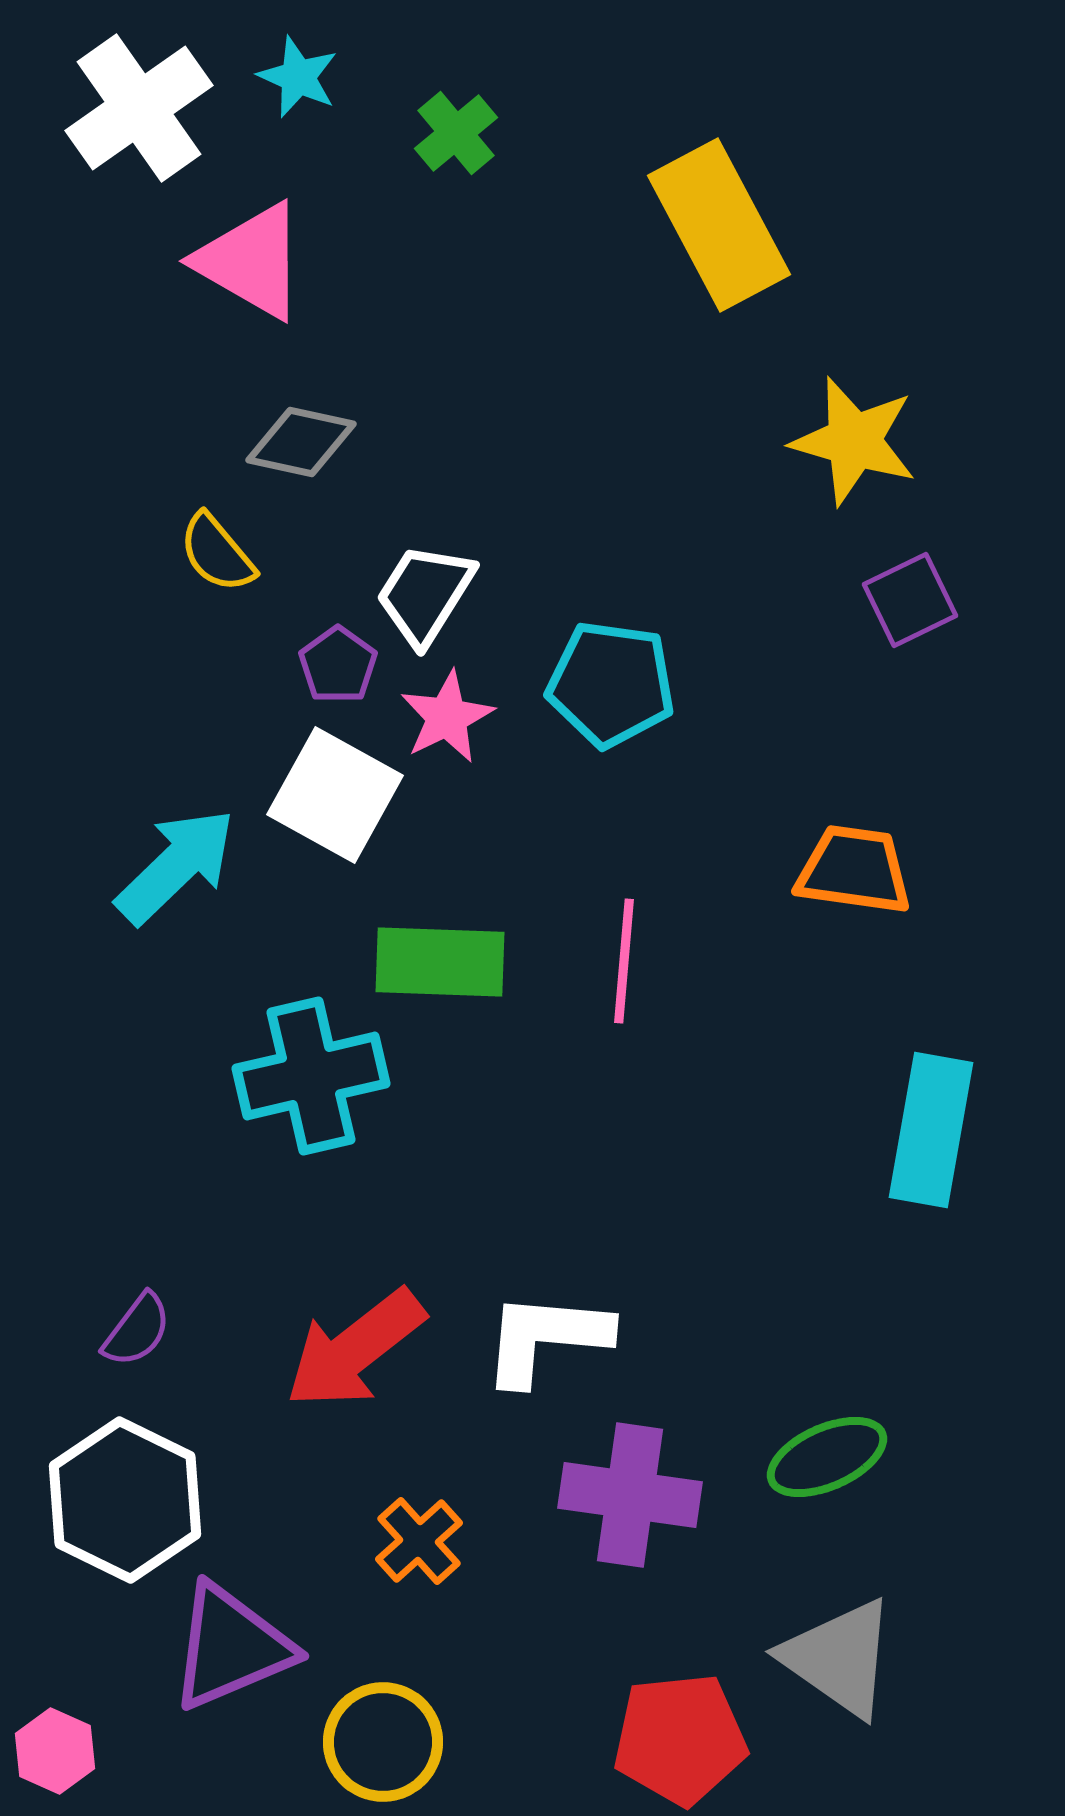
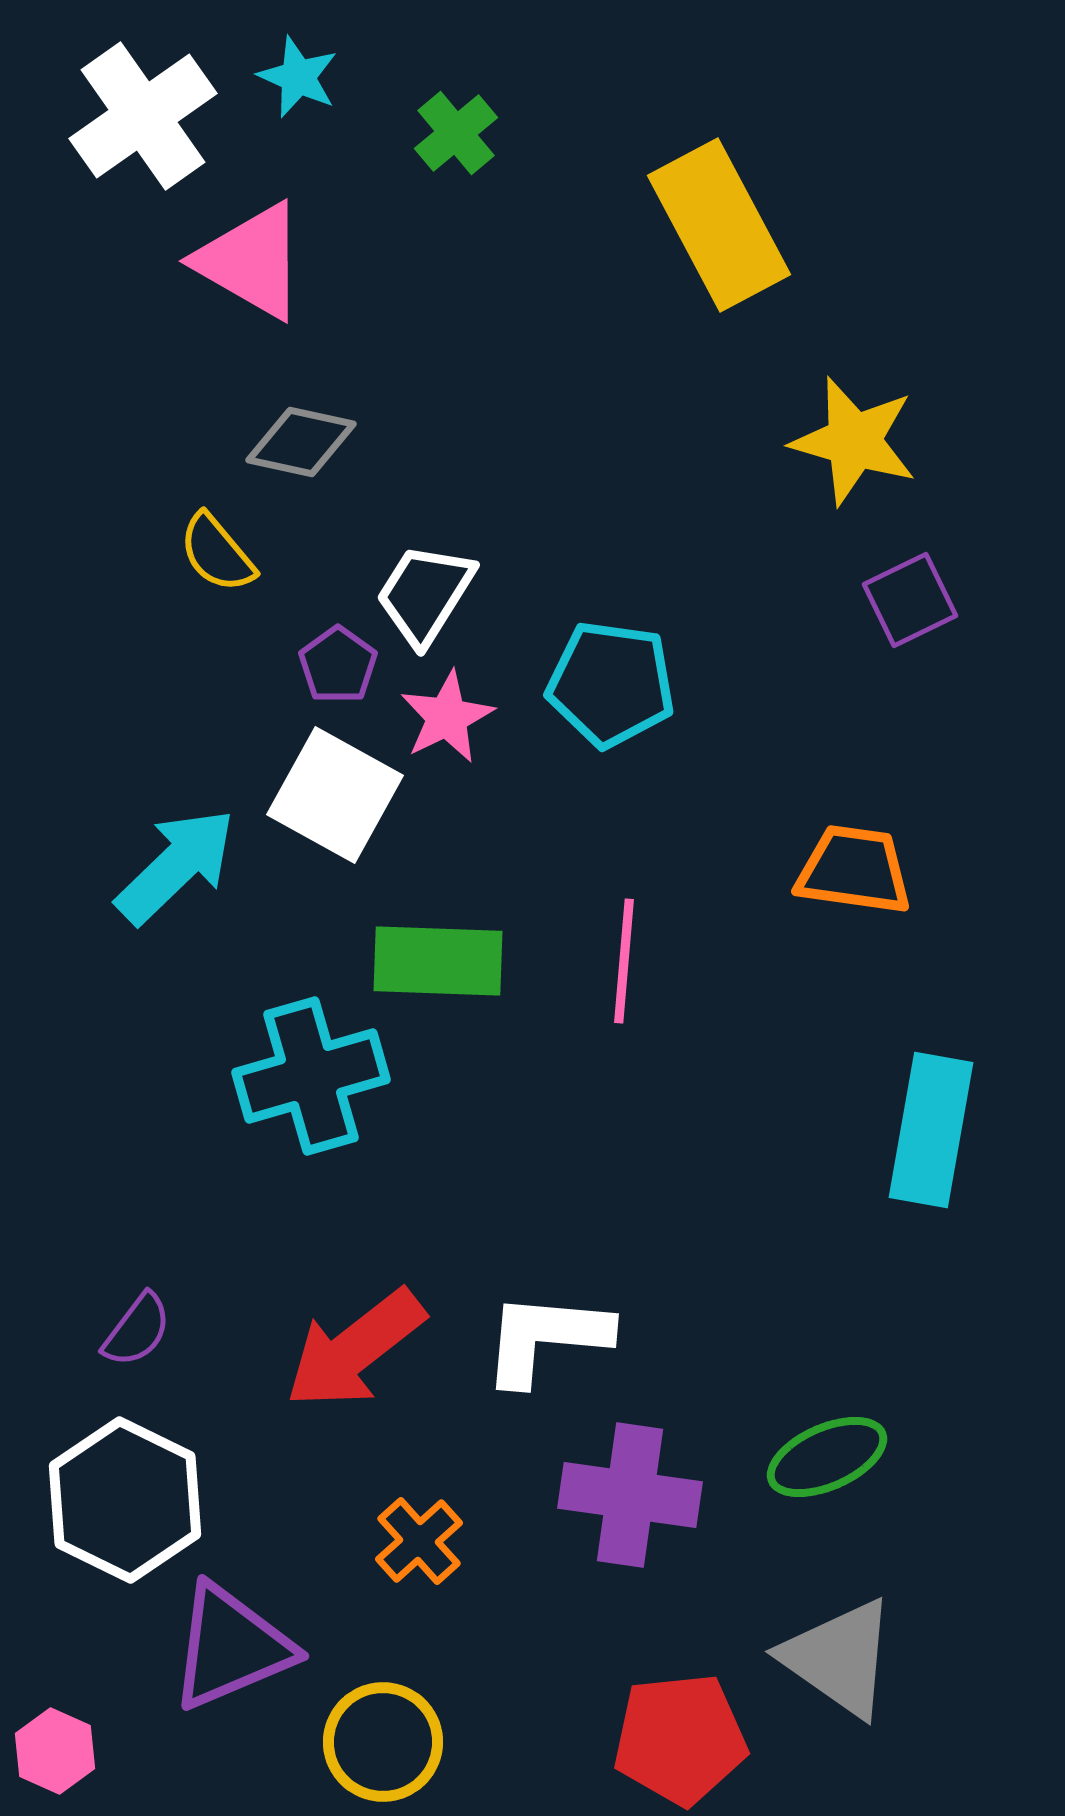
white cross: moved 4 px right, 8 px down
green rectangle: moved 2 px left, 1 px up
cyan cross: rotated 3 degrees counterclockwise
